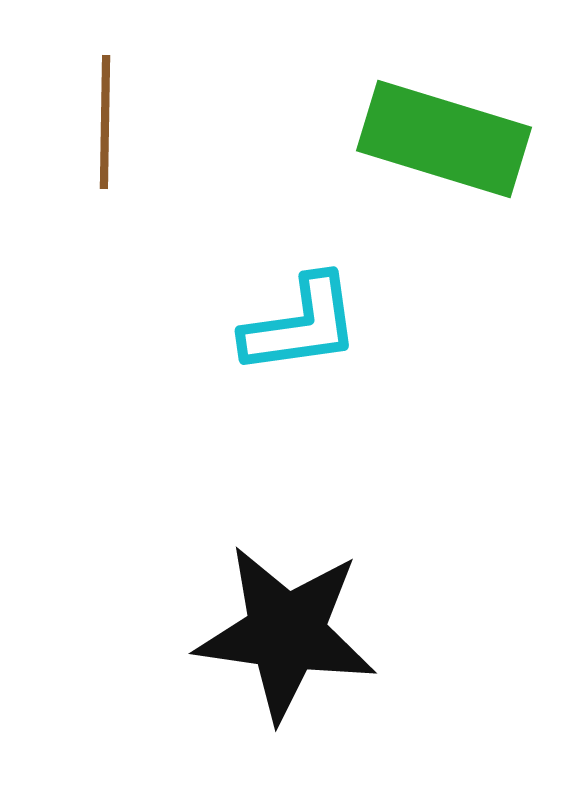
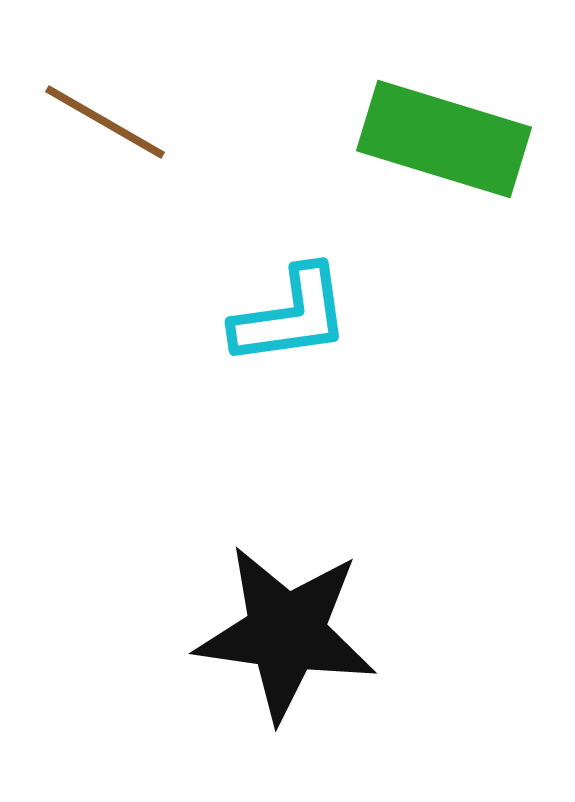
brown line: rotated 61 degrees counterclockwise
cyan L-shape: moved 10 px left, 9 px up
